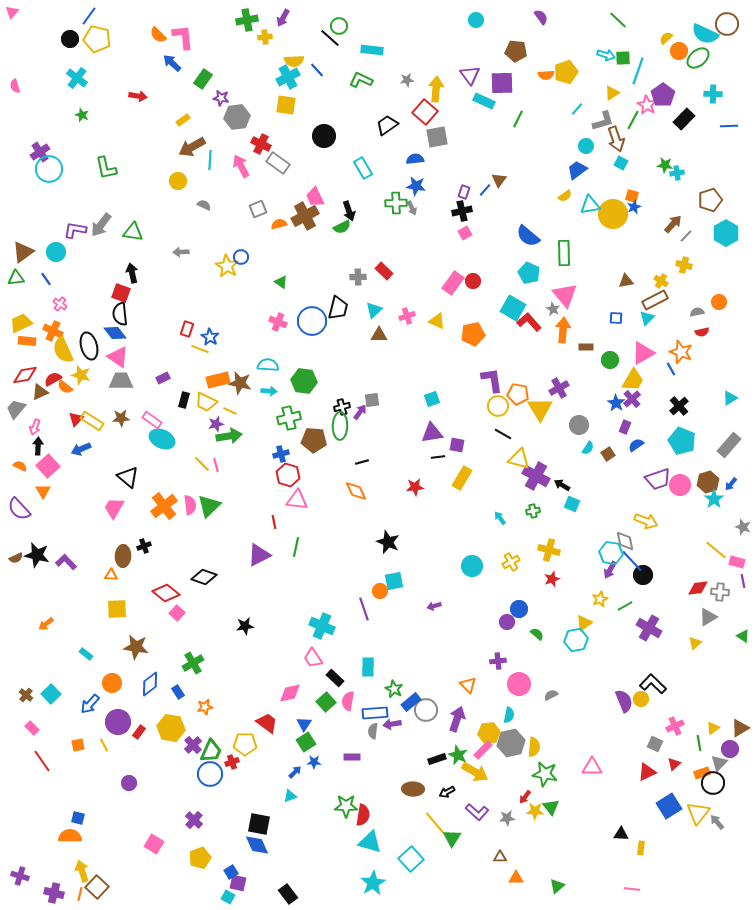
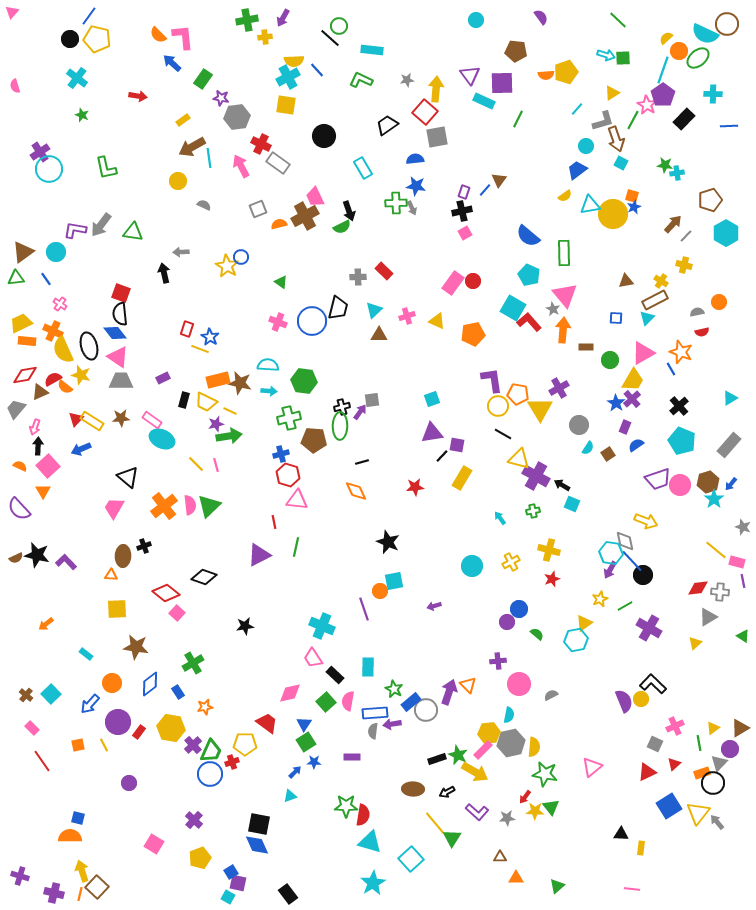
cyan line at (638, 71): moved 25 px right, 1 px up
cyan line at (210, 160): moved 1 px left, 2 px up; rotated 12 degrees counterclockwise
black arrow at (132, 273): moved 32 px right
cyan pentagon at (529, 273): moved 2 px down
black line at (438, 457): moved 4 px right, 1 px up; rotated 40 degrees counterclockwise
yellow line at (202, 464): moved 6 px left
black rectangle at (335, 678): moved 3 px up
purple arrow at (457, 719): moved 8 px left, 27 px up
pink triangle at (592, 767): rotated 40 degrees counterclockwise
